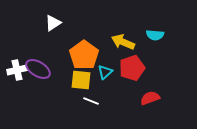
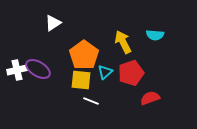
yellow arrow: rotated 40 degrees clockwise
red pentagon: moved 1 px left, 5 px down
